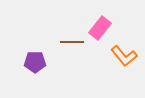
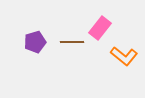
orange L-shape: rotated 12 degrees counterclockwise
purple pentagon: moved 20 px up; rotated 15 degrees counterclockwise
